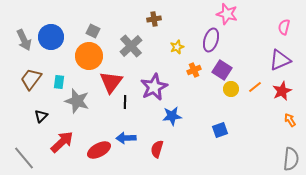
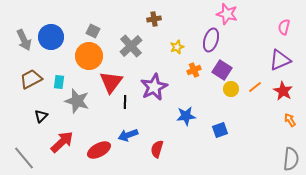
brown trapezoid: rotated 25 degrees clockwise
red star: moved 1 px right; rotated 18 degrees counterclockwise
blue star: moved 14 px right
blue arrow: moved 2 px right, 3 px up; rotated 18 degrees counterclockwise
